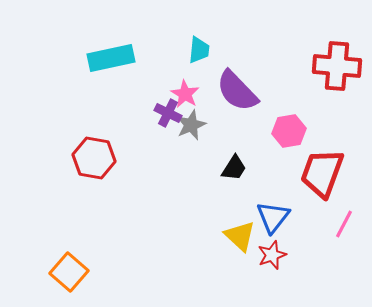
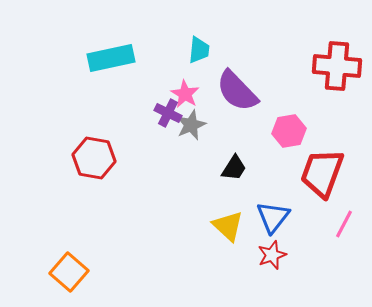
yellow triangle: moved 12 px left, 10 px up
